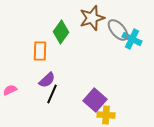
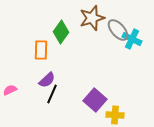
orange rectangle: moved 1 px right, 1 px up
yellow cross: moved 9 px right
